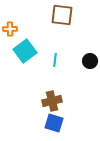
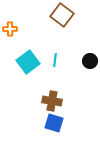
brown square: rotated 30 degrees clockwise
cyan square: moved 3 px right, 11 px down
brown cross: rotated 24 degrees clockwise
